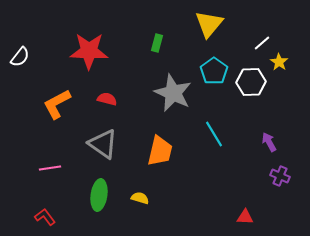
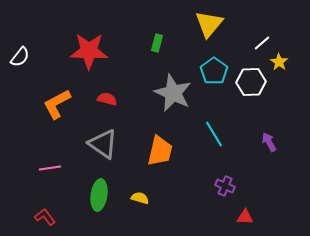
purple cross: moved 55 px left, 10 px down
